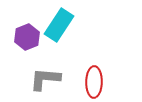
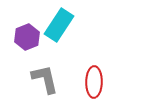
gray L-shape: rotated 72 degrees clockwise
